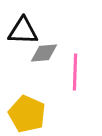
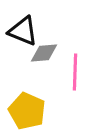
black triangle: rotated 20 degrees clockwise
yellow pentagon: moved 3 px up
